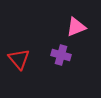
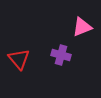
pink triangle: moved 6 px right
